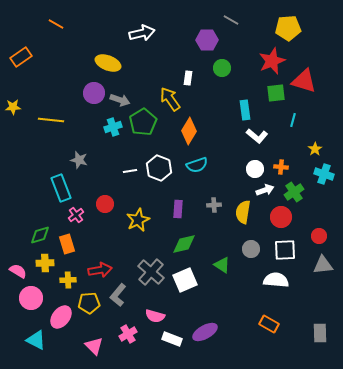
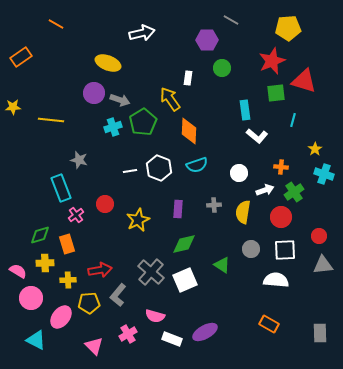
orange diamond at (189, 131): rotated 28 degrees counterclockwise
white circle at (255, 169): moved 16 px left, 4 px down
